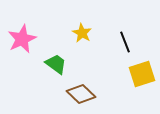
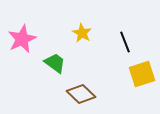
green trapezoid: moved 1 px left, 1 px up
